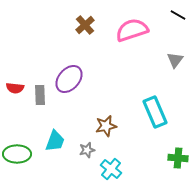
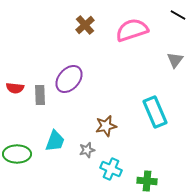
green cross: moved 31 px left, 23 px down
cyan cross: rotated 15 degrees counterclockwise
